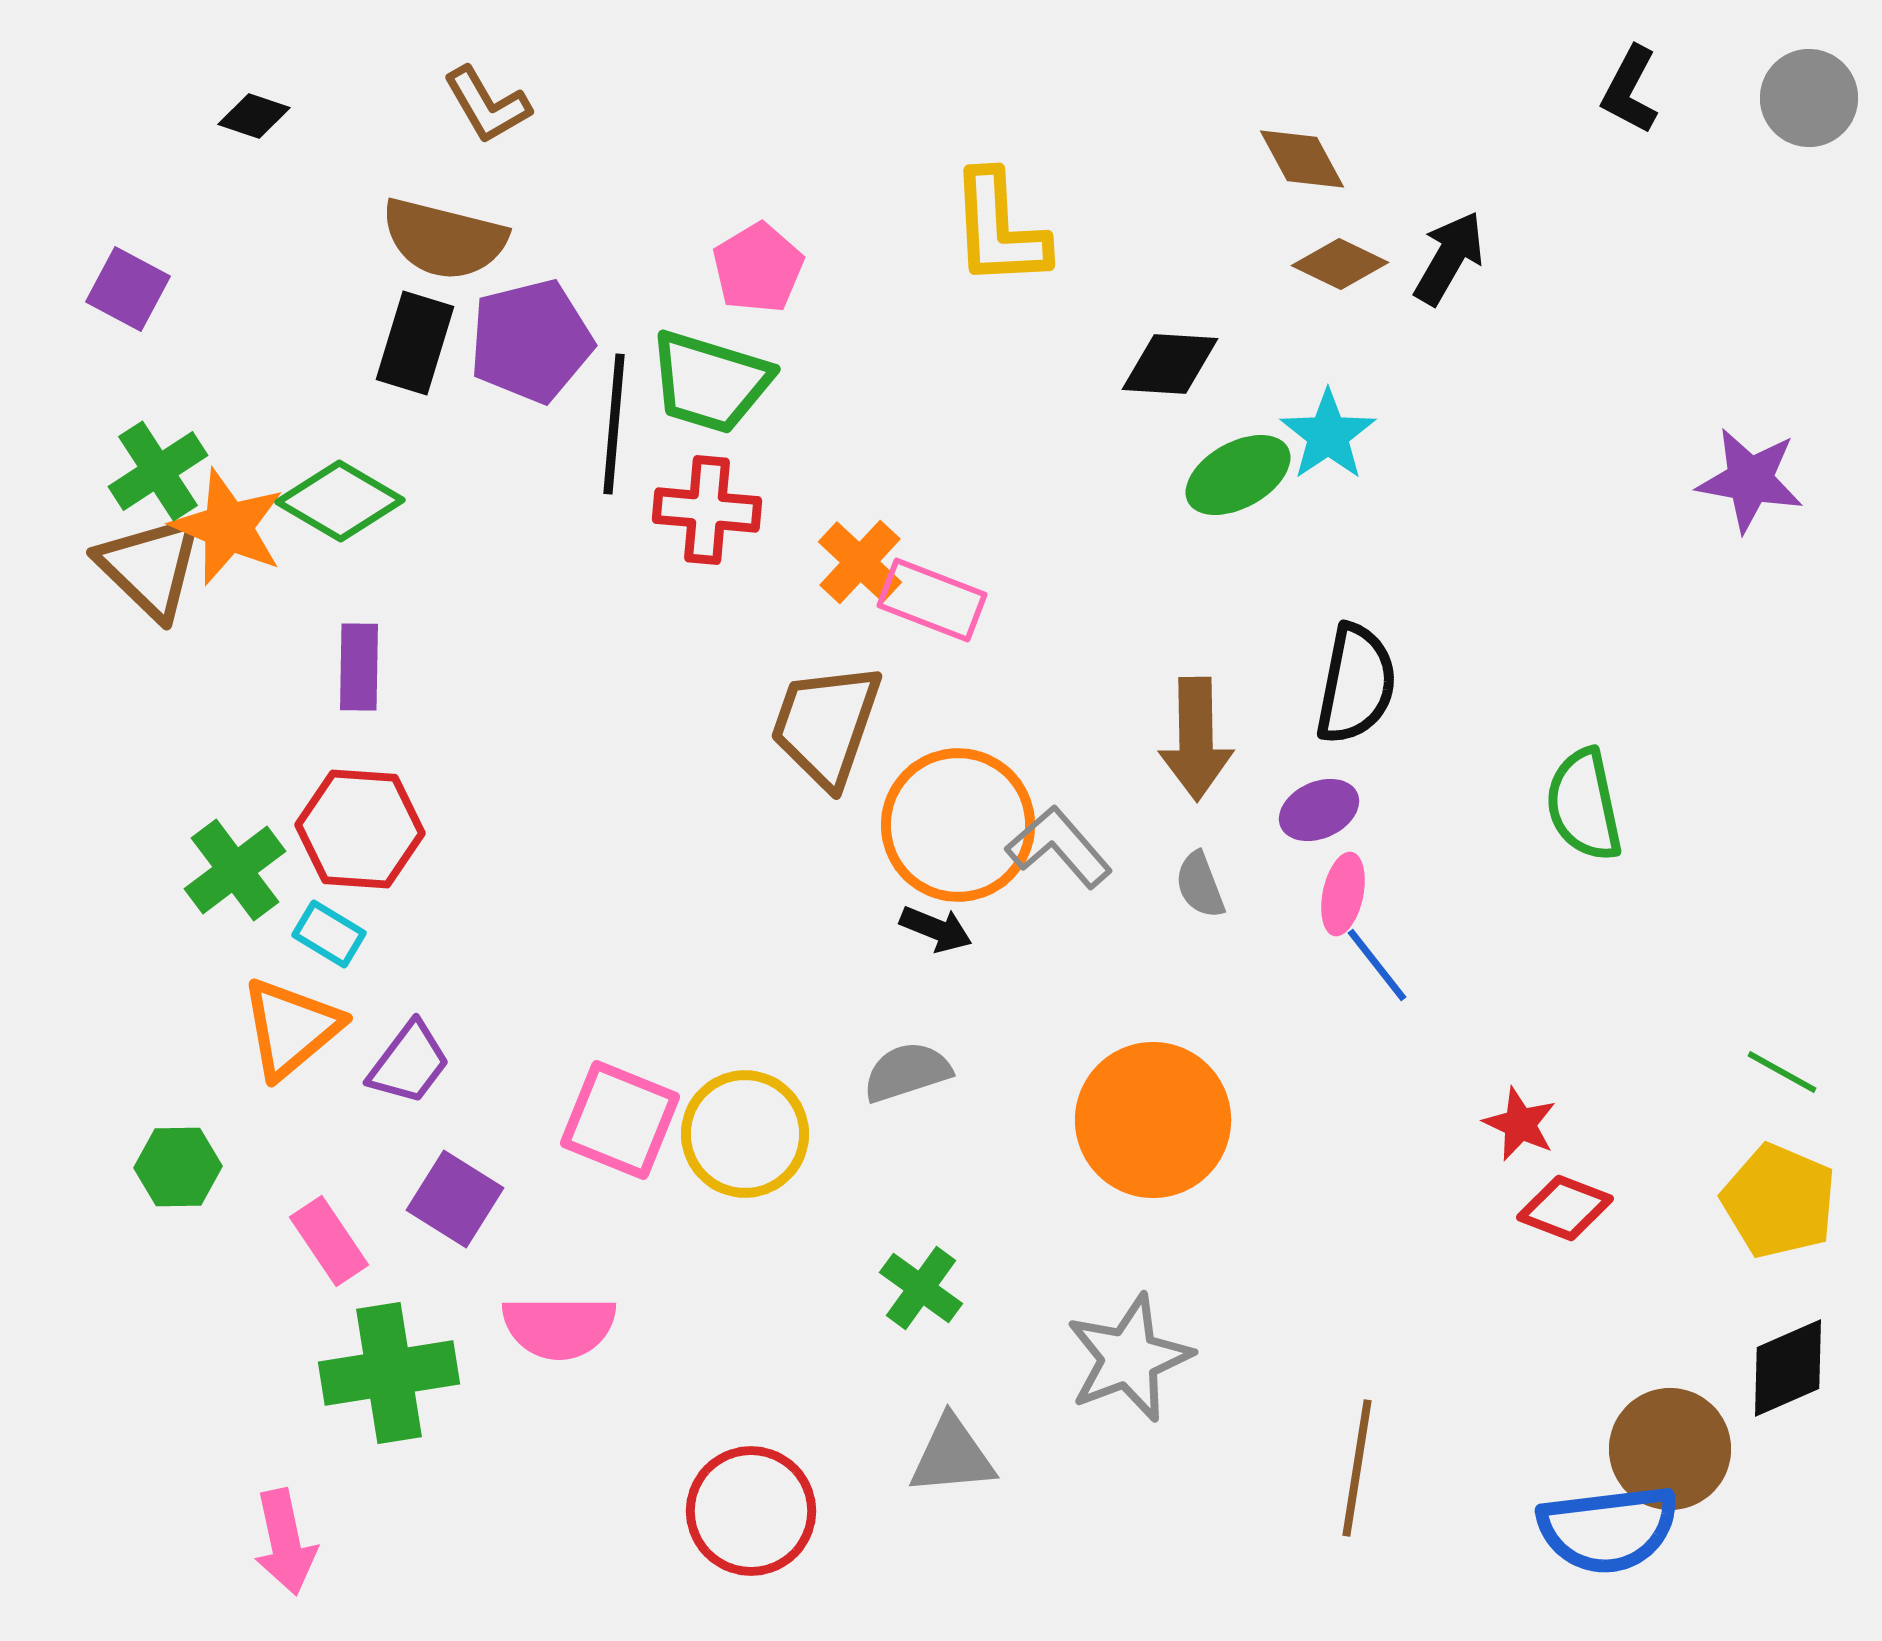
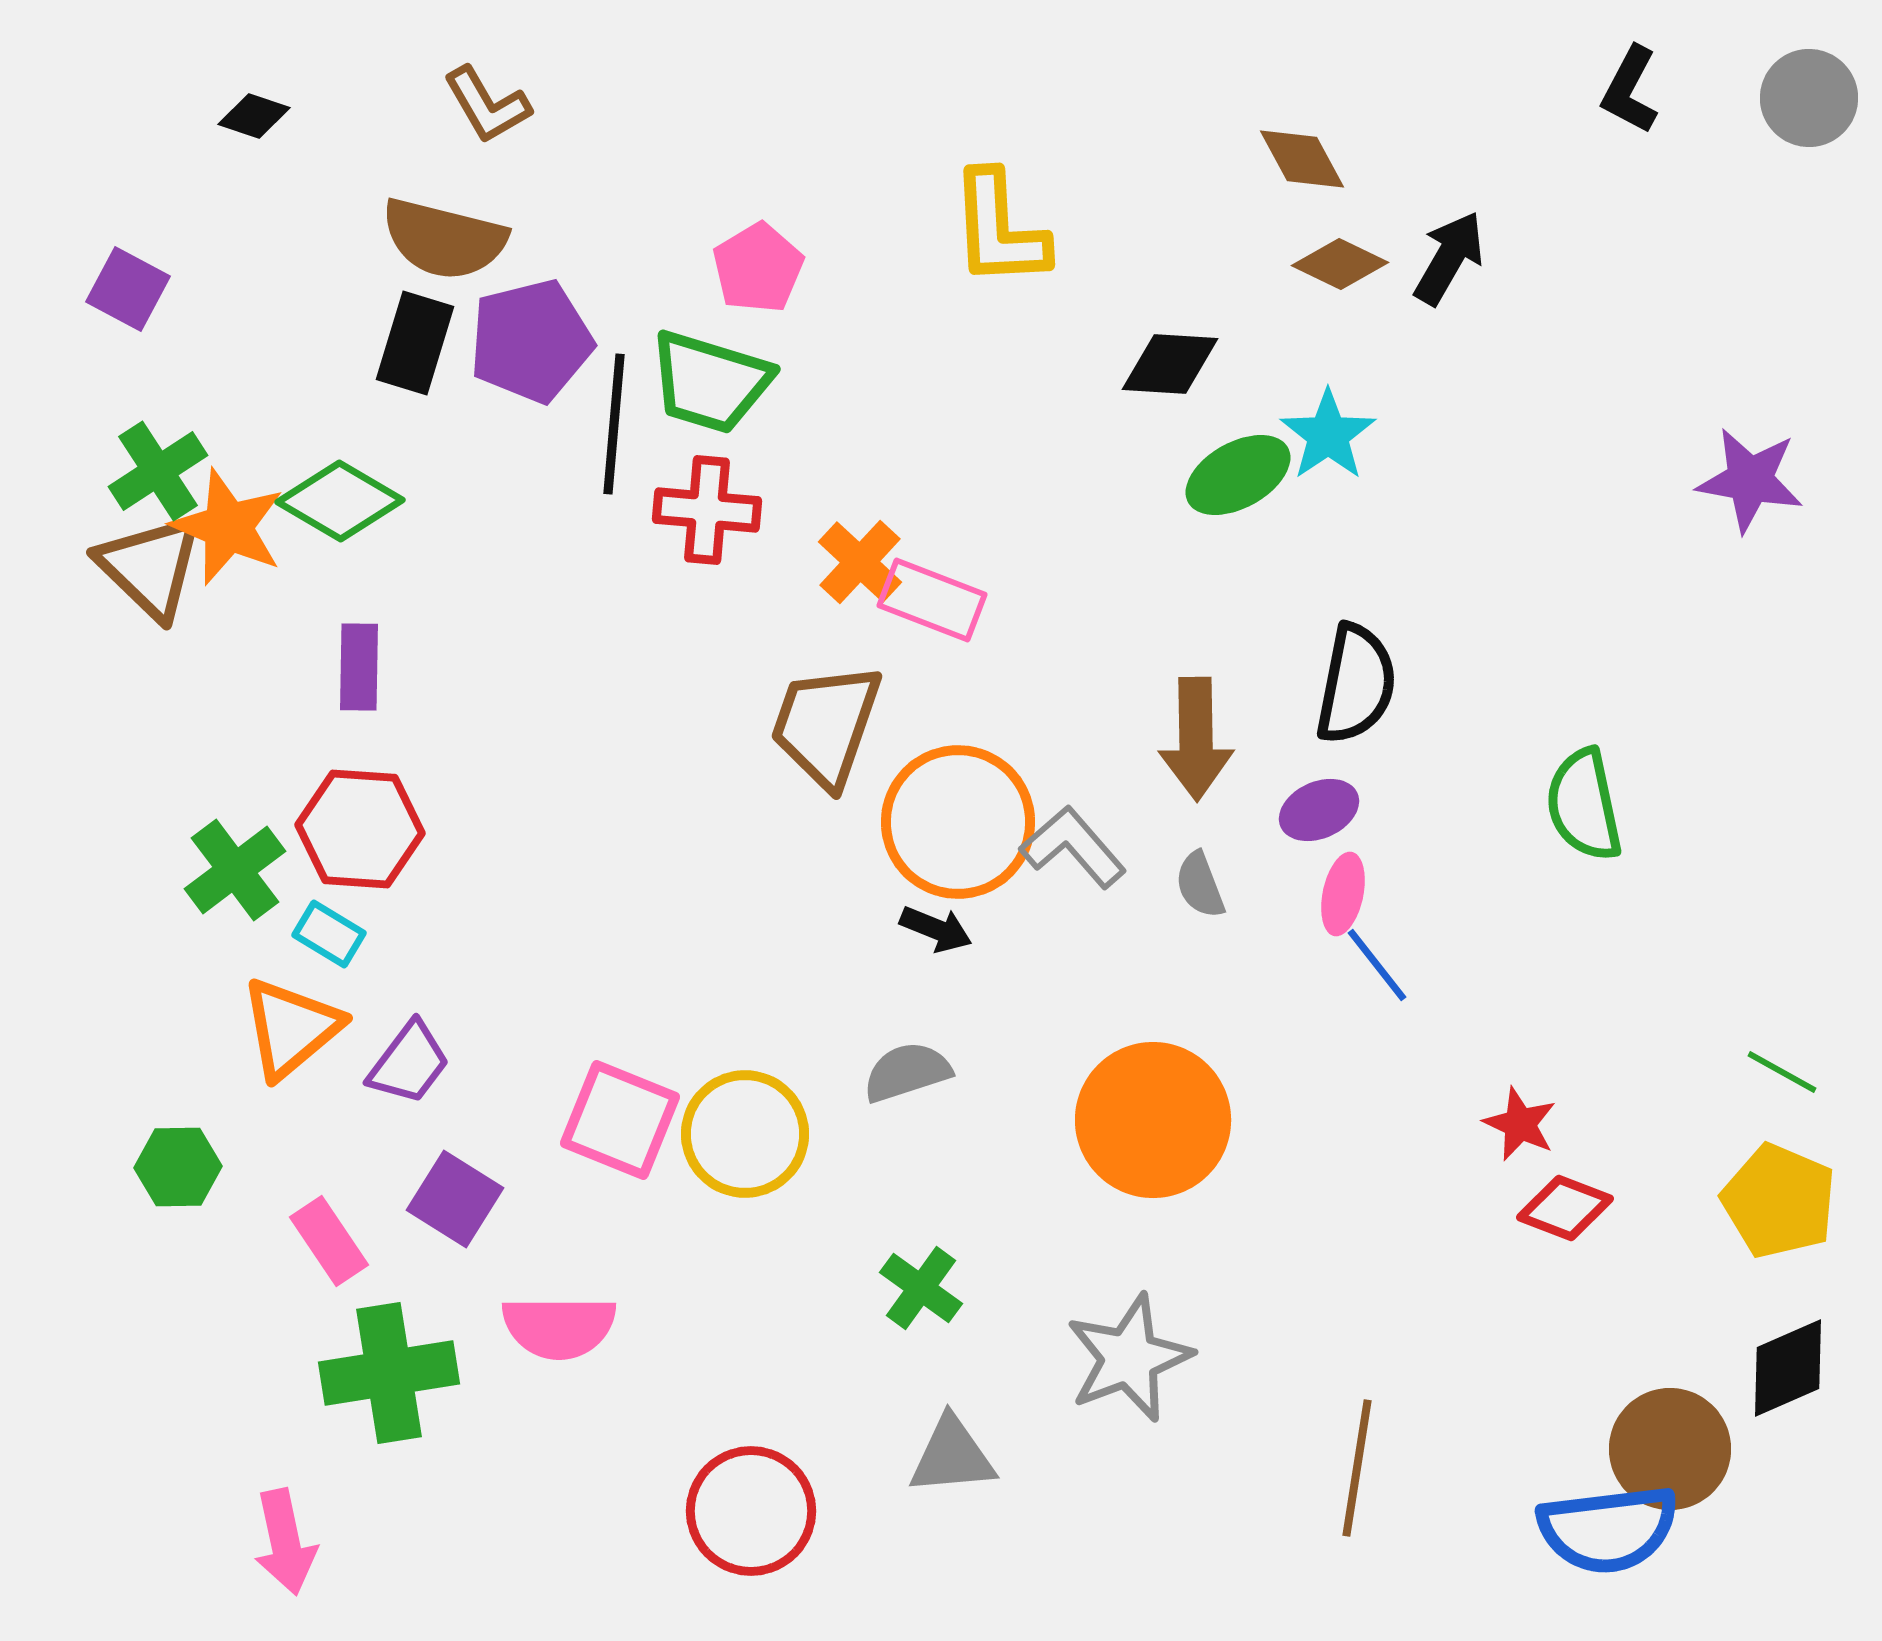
orange circle at (958, 825): moved 3 px up
gray L-shape at (1059, 847): moved 14 px right
